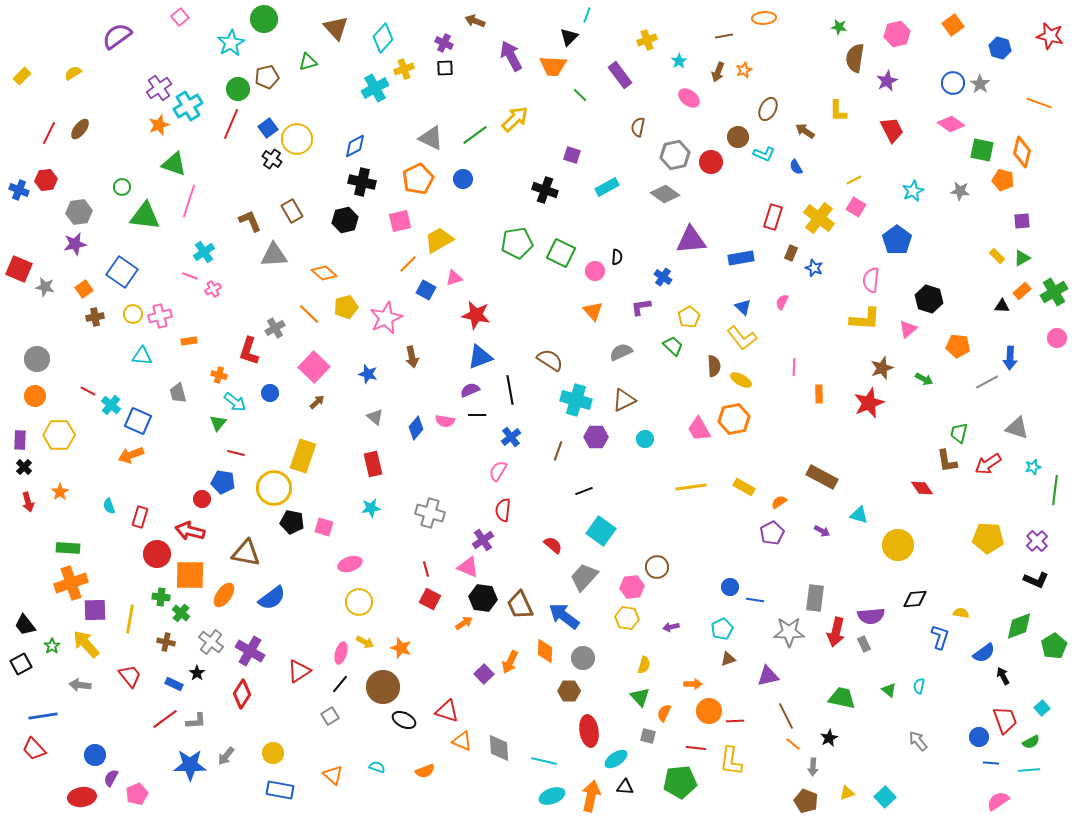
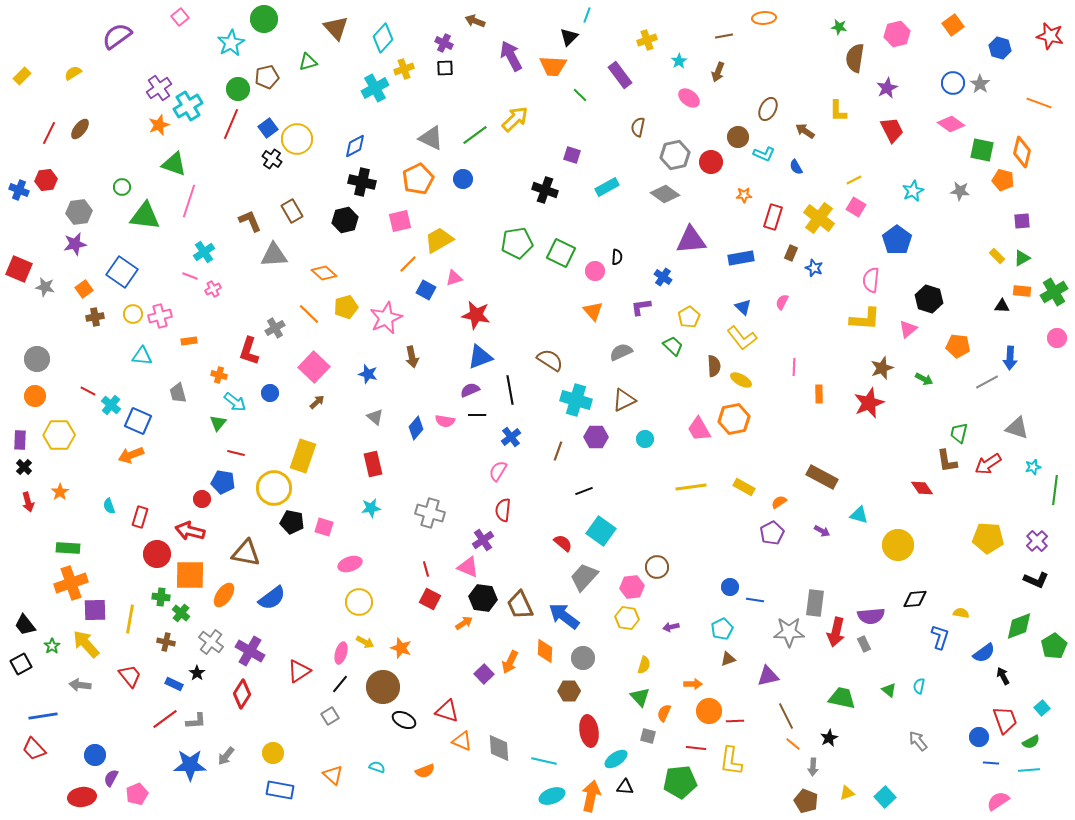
orange star at (744, 70): moved 125 px down; rotated 21 degrees clockwise
purple star at (887, 81): moved 7 px down
orange rectangle at (1022, 291): rotated 48 degrees clockwise
red semicircle at (553, 545): moved 10 px right, 2 px up
gray rectangle at (815, 598): moved 5 px down
